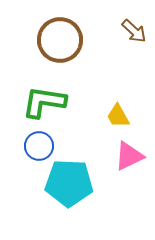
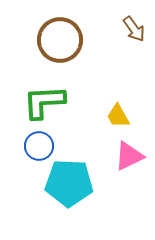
brown arrow: moved 2 px up; rotated 12 degrees clockwise
green L-shape: rotated 12 degrees counterclockwise
